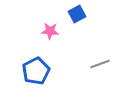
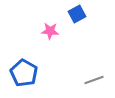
gray line: moved 6 px left, 16 px down
blue pentagon: moved 12 px left, 2 px down; rotated 16 degrees counterclockwise
